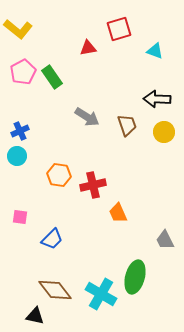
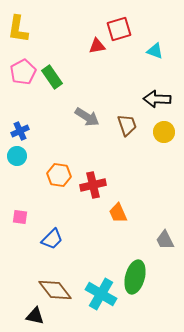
yellow L-shape: rotated 60 degrees clockwise
red triangle: moved 9 px right, 2 px up
